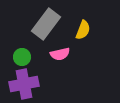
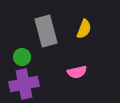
gray rectangle: moved 7 px down; rotated 52 degrees counterclockwise
yellow semicircle: moved 1 px right, 1 px up
pink semicircle: moved 17 px right, 18 px down
